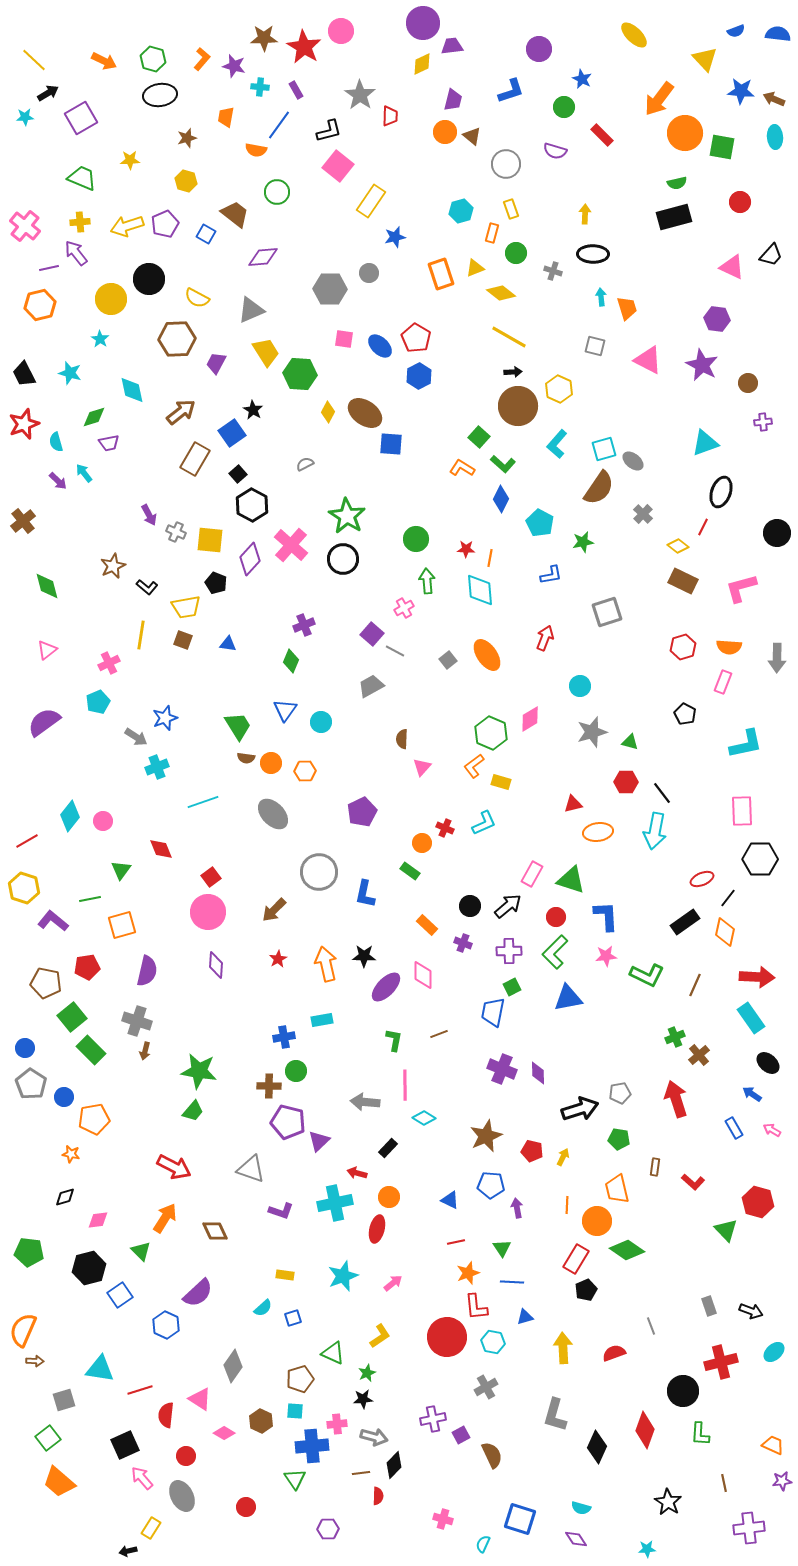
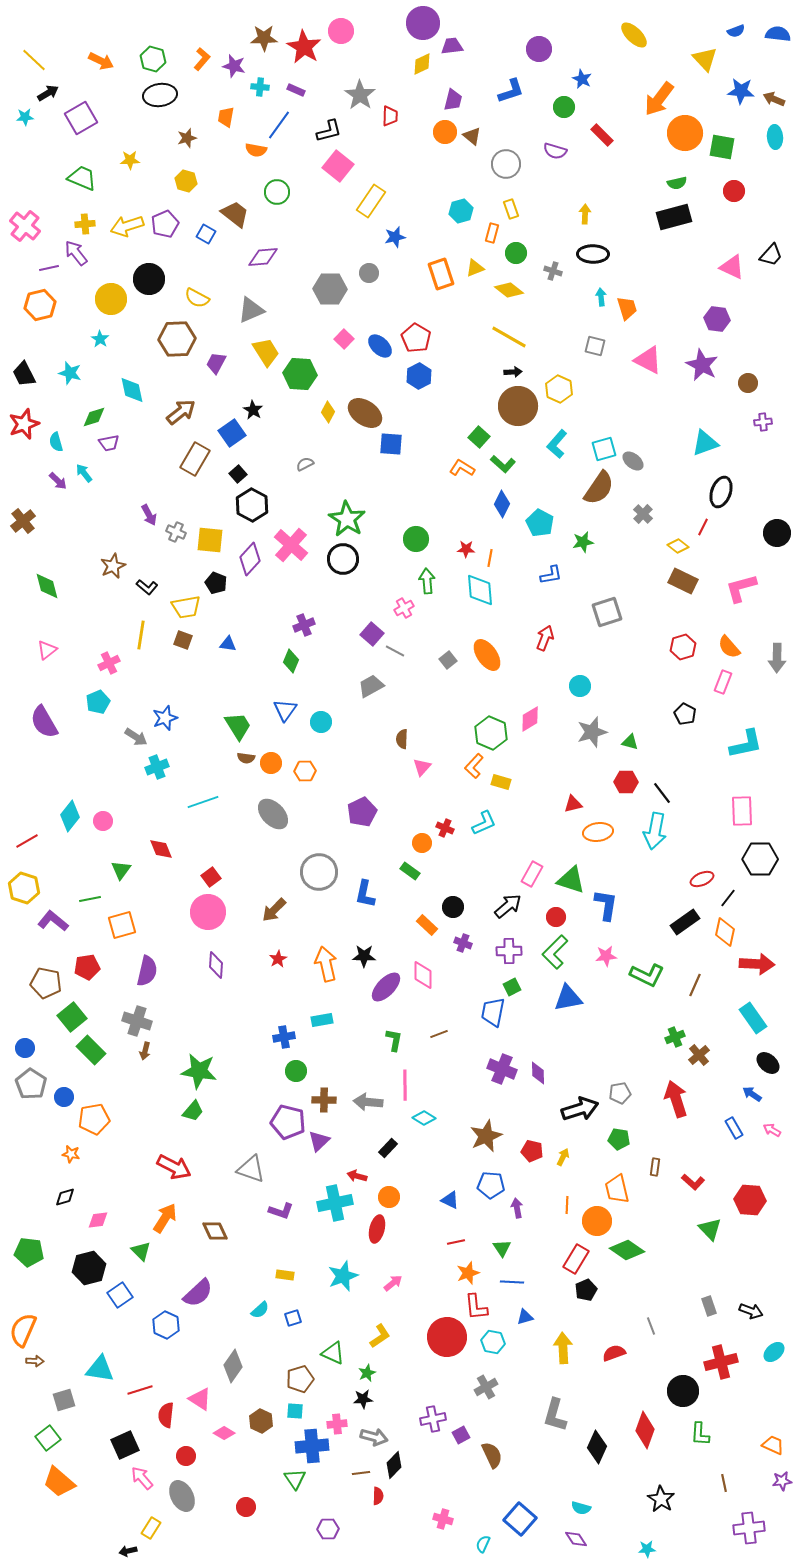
orange arrow at (104, 61): moved 3 px left
purple rectangle at (296, 90): rotated 36 degrees counterclockwise
red circle at (740, 202): moved 6 px left, 11 px up
yellow cross at (80, 222): moved 5 px right, 2 px down
yellow diamond at (501, 293): moved 8 px right, 3 px up
pink square at (344, 339): rotated 36 degrees clockwise
blue diamond at (501, 499): moved 1 px right, 5 px down
green star at (347, 516): moved 3 px down
orange semicircle at (729, 647): rotated 45 degrees clockwise
purple semicircle at (44, 722): rotated 84 degrees counterclockwise
orange L-shape at (474, 766): rotated 10 degrees counterclockwise
black circle at (470, 906): moved 17 px left, 1 px down
blue L-shape at (606, 916): moved 11 px up; rotated 12 degrees clockwise
red arrow at (757, 977): moved 13 px up
cyan rectangle at (751, 1018): moved 2 px right
brown cross at (269, 1086): moved 55 px right, 14 px down
gray arrow at (365, 1102): moved 3 px right
red arrow at (357, 1173): moved 3 px down
red hexagon at (758, 1202): moved 8 px left, 2 px up; rotated 12 degrees counterclockwise
green triangle at (726, 1230): moved 16 px left, 1 px up
cyan semicircle at (263, 1308): moved 3 px left, 2 px down
black star at (668, 1502): moved 7 px left, 3 px up
blue square at (520, 1519): rotated 24 degrees clockwise
